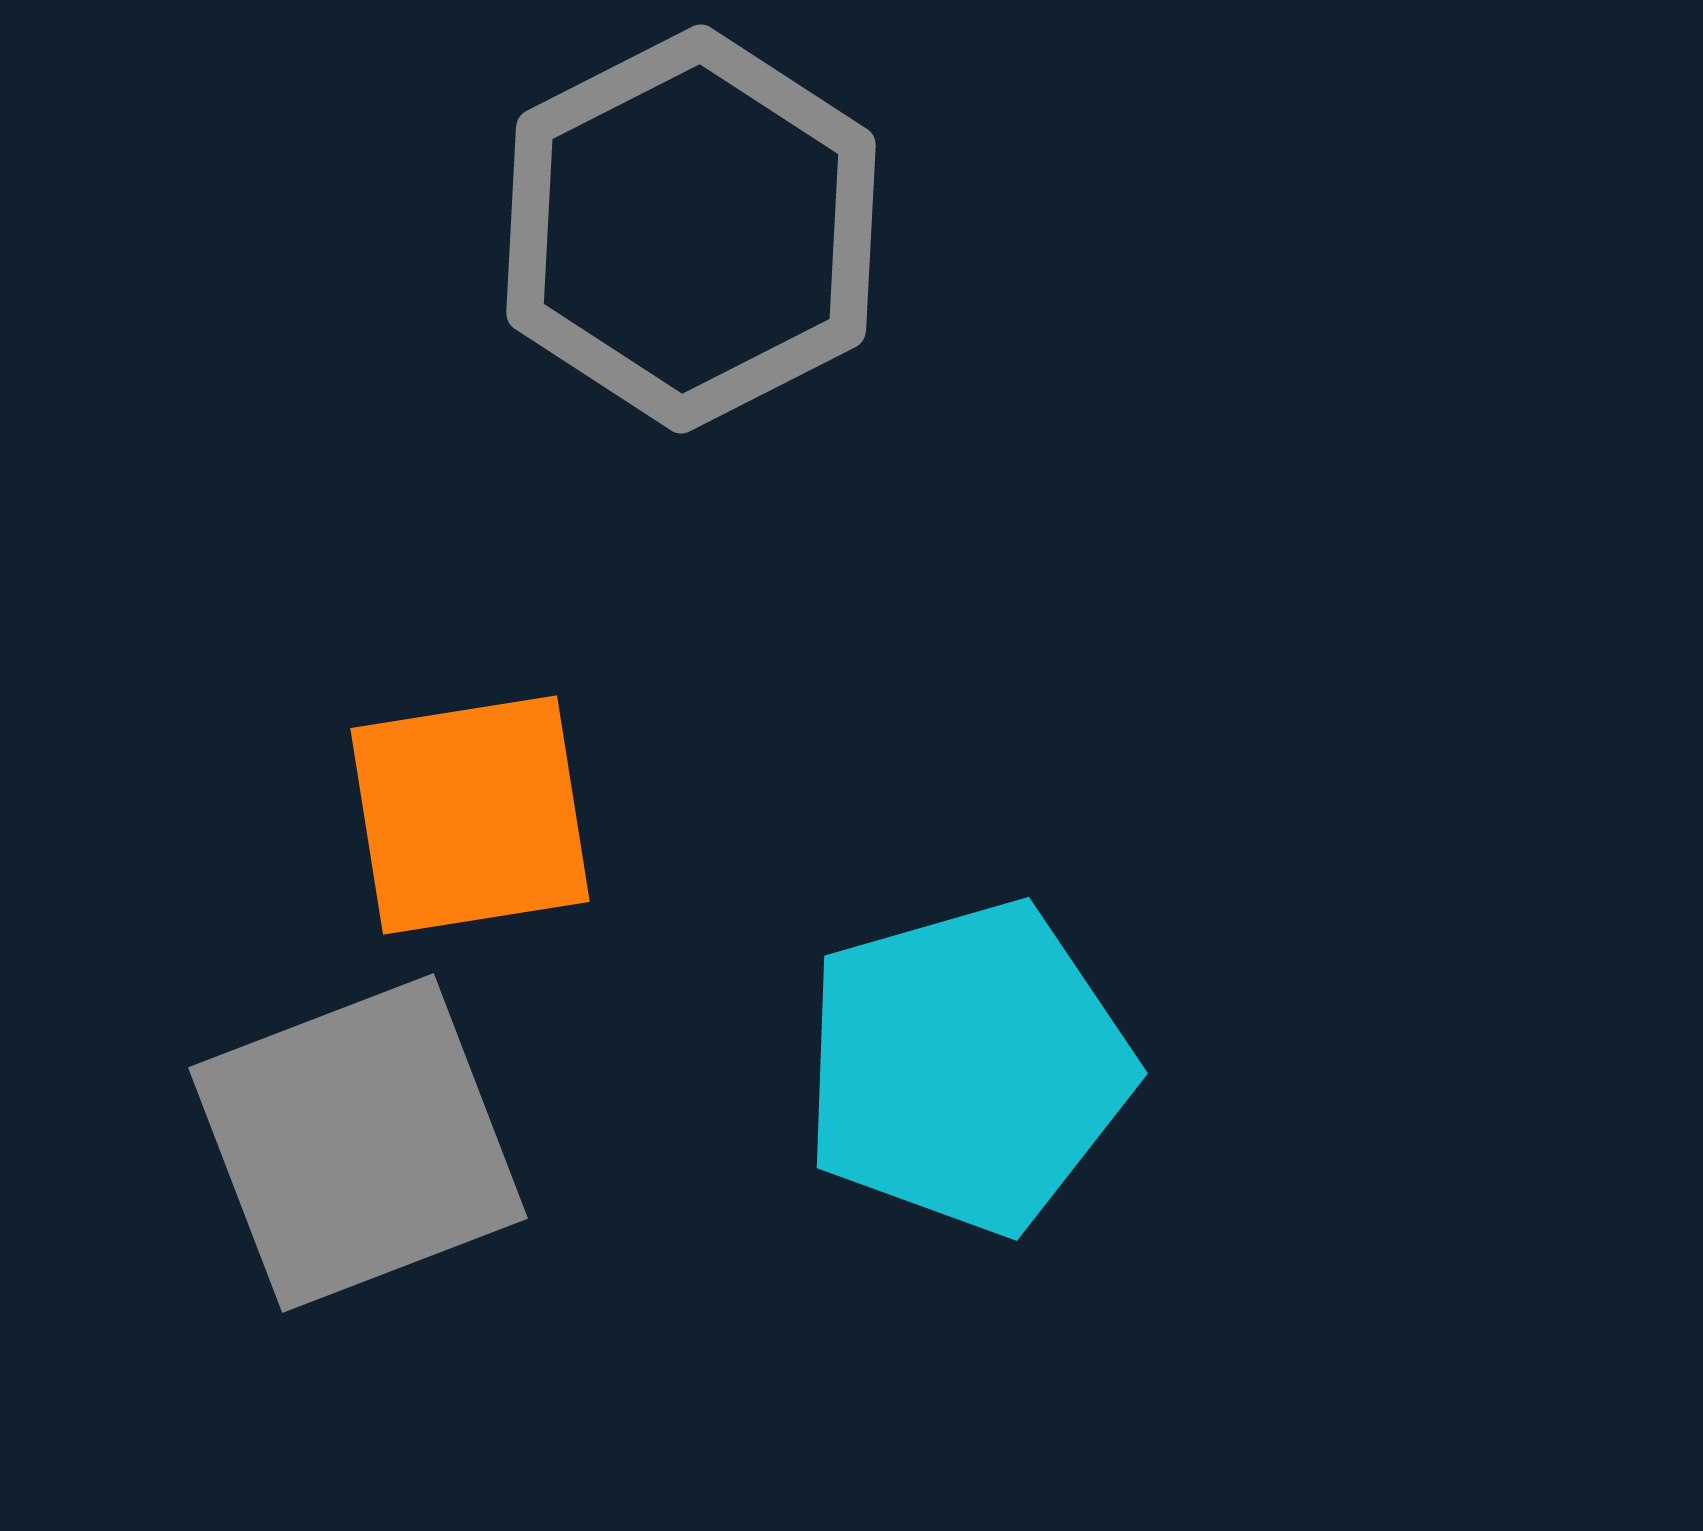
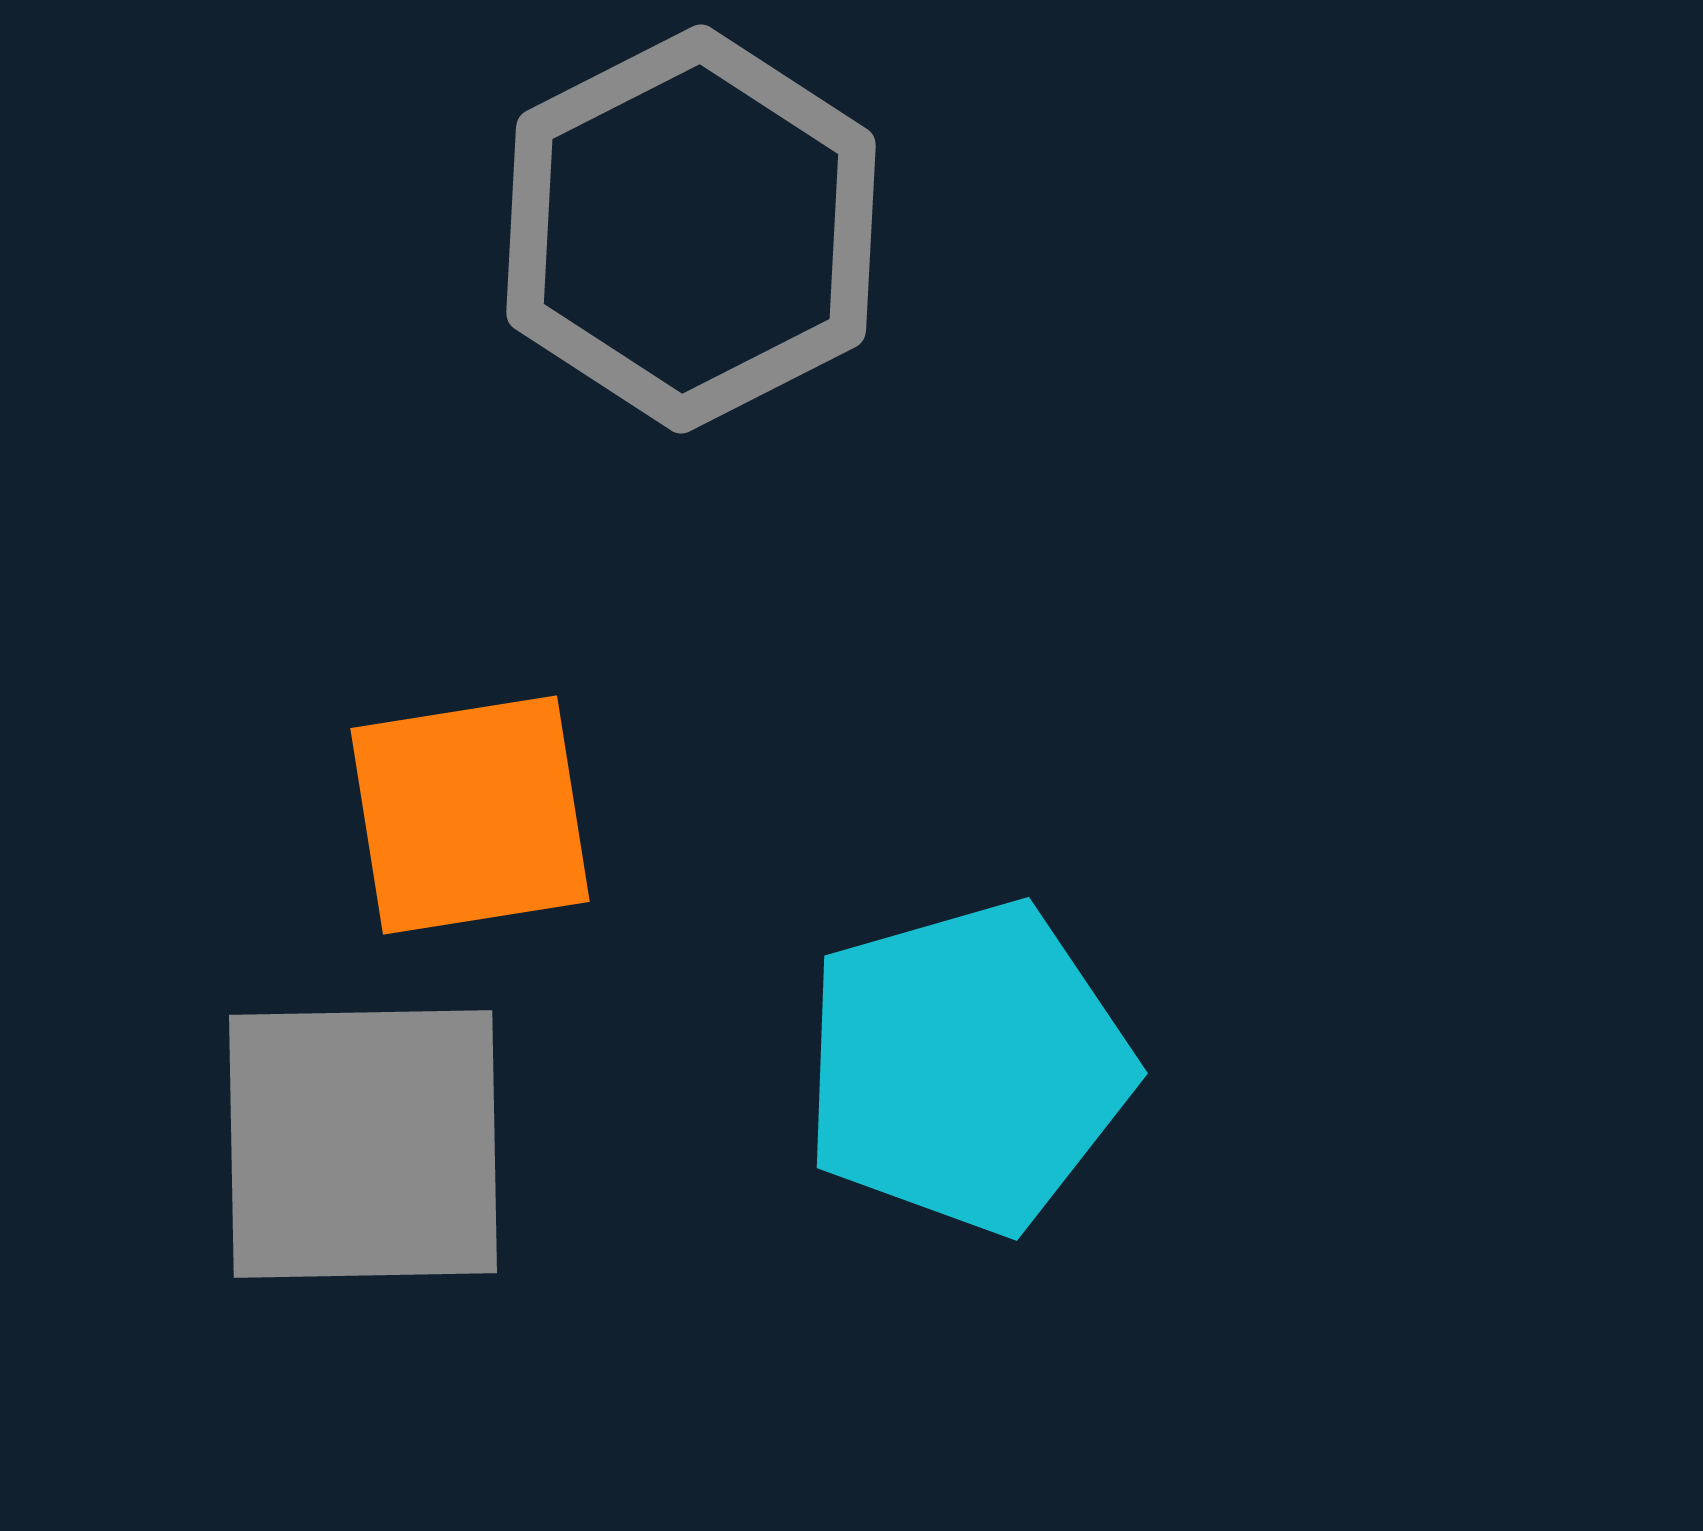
gray square: moved 5 px right, 1 px down; rotated 20 degrees clockwise
